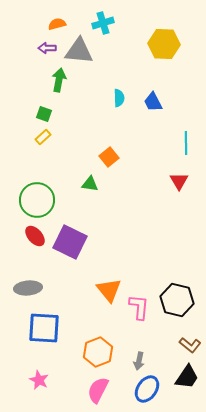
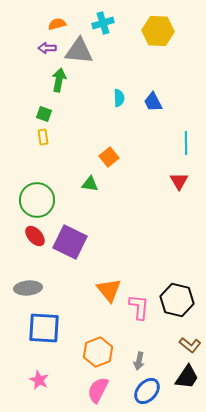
yellow hexagon: moved 6 px left, 13 px up
yellow rectangle: rotated 56 degrees counterclockwise
blue ellipse: moved 2 px down; rotated 8 degrees clockwise
